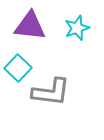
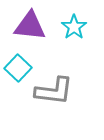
cyan star: moved 3 px left, 1 px up; rotated 15 degrees counterclockwise
gray L-shape: moved 3 px right, 1 px up
